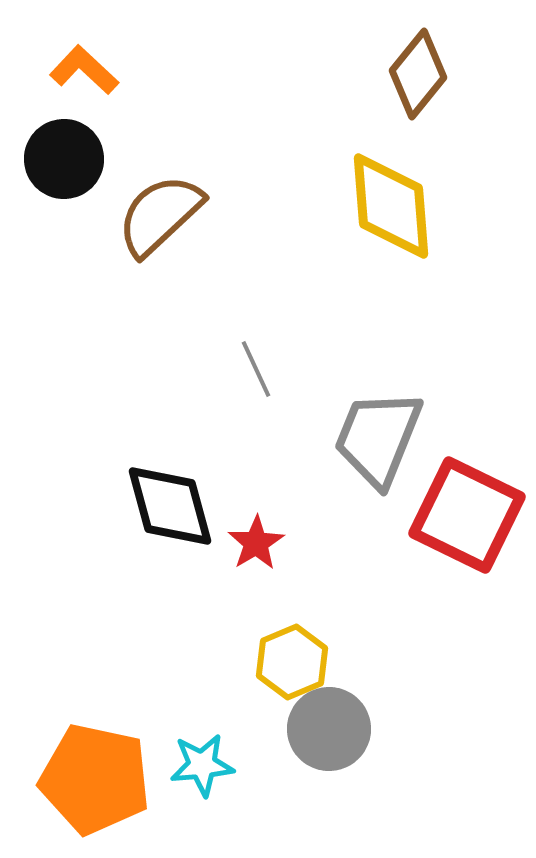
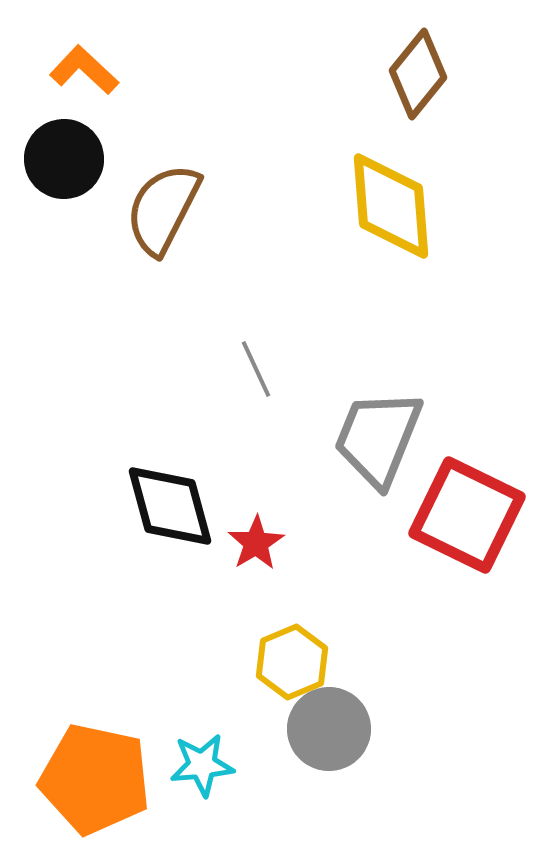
brown semicircle: moved 3 px right, 6 px up; rotated 20 degrees counterclockwise
